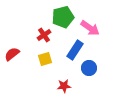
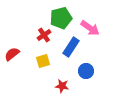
green pentagon: moved 2 px left, 1 px down
blue rectangle: moved 4 px left, 3 px up
yellow square: moved 2 px left, 2 px down
blue circle: moved 3 px left, 3 px down
red star: moved 2 px left; rotated 16 degrees clockwise
